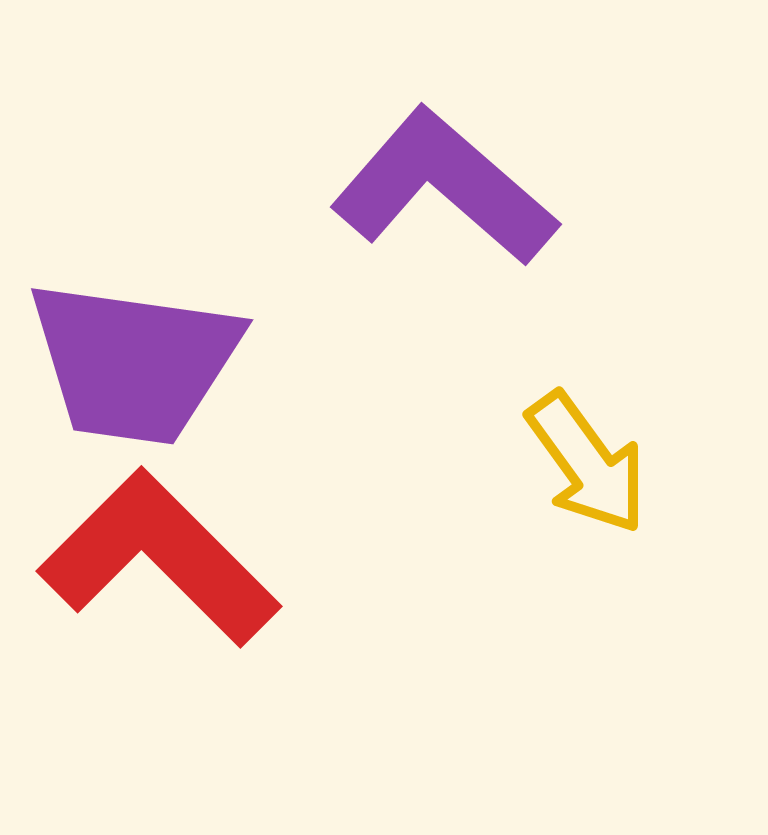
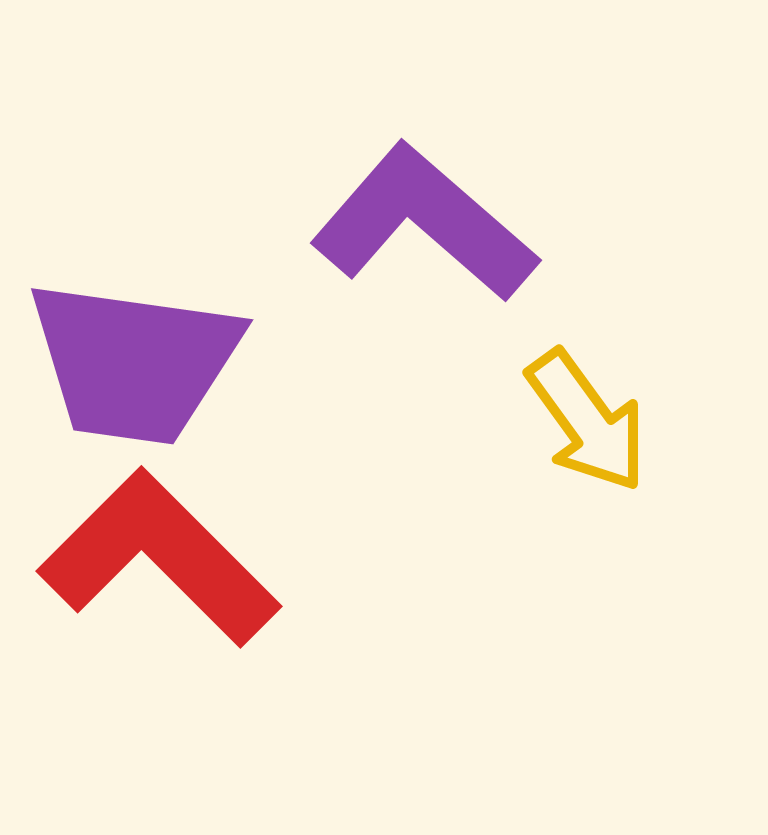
purple L-shape: moved 20 px left, 36 px down
yellow arrow: moved 42 px up
